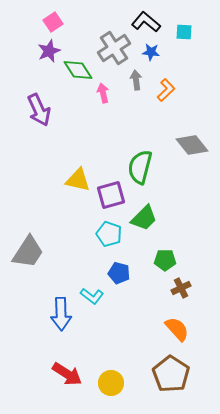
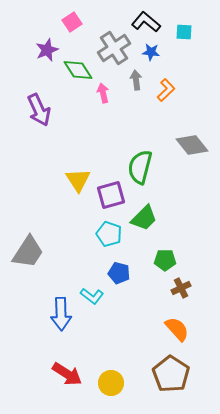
pink square: moved 19 px right
purple star: moved 2 px left, 1 px up
yellow triangle: rotated 44 degrees clockwise
